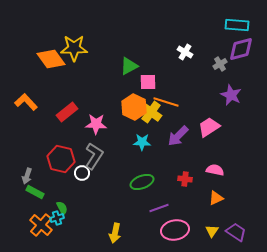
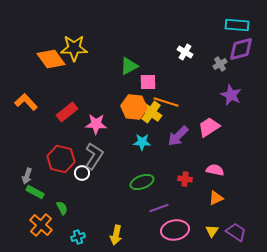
orange hexagon: rotated 20 degrees counterclockwise
cyan cross: moved 21 px right, 19 px down
yellow arrow: moved 1 px right, 2 px down
